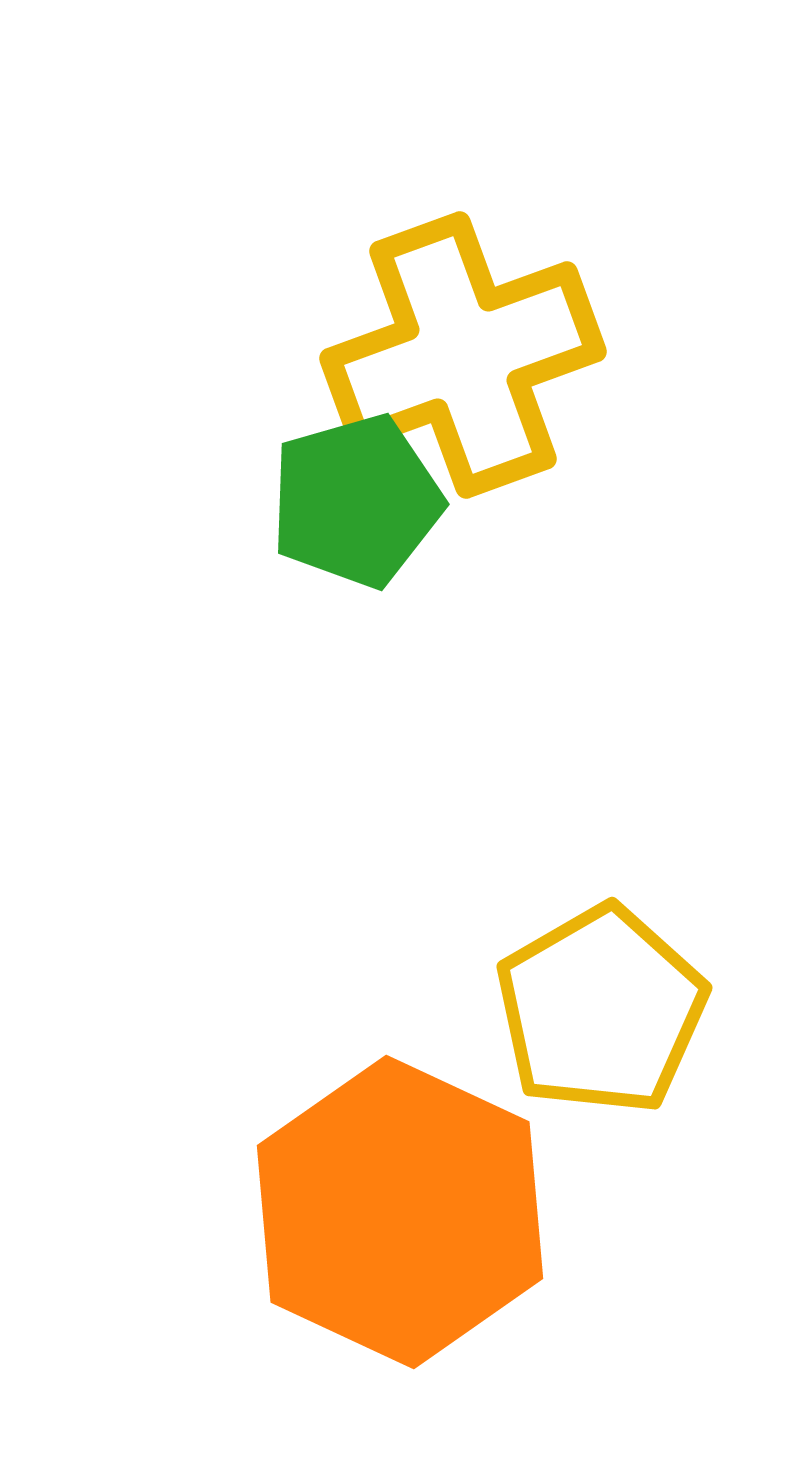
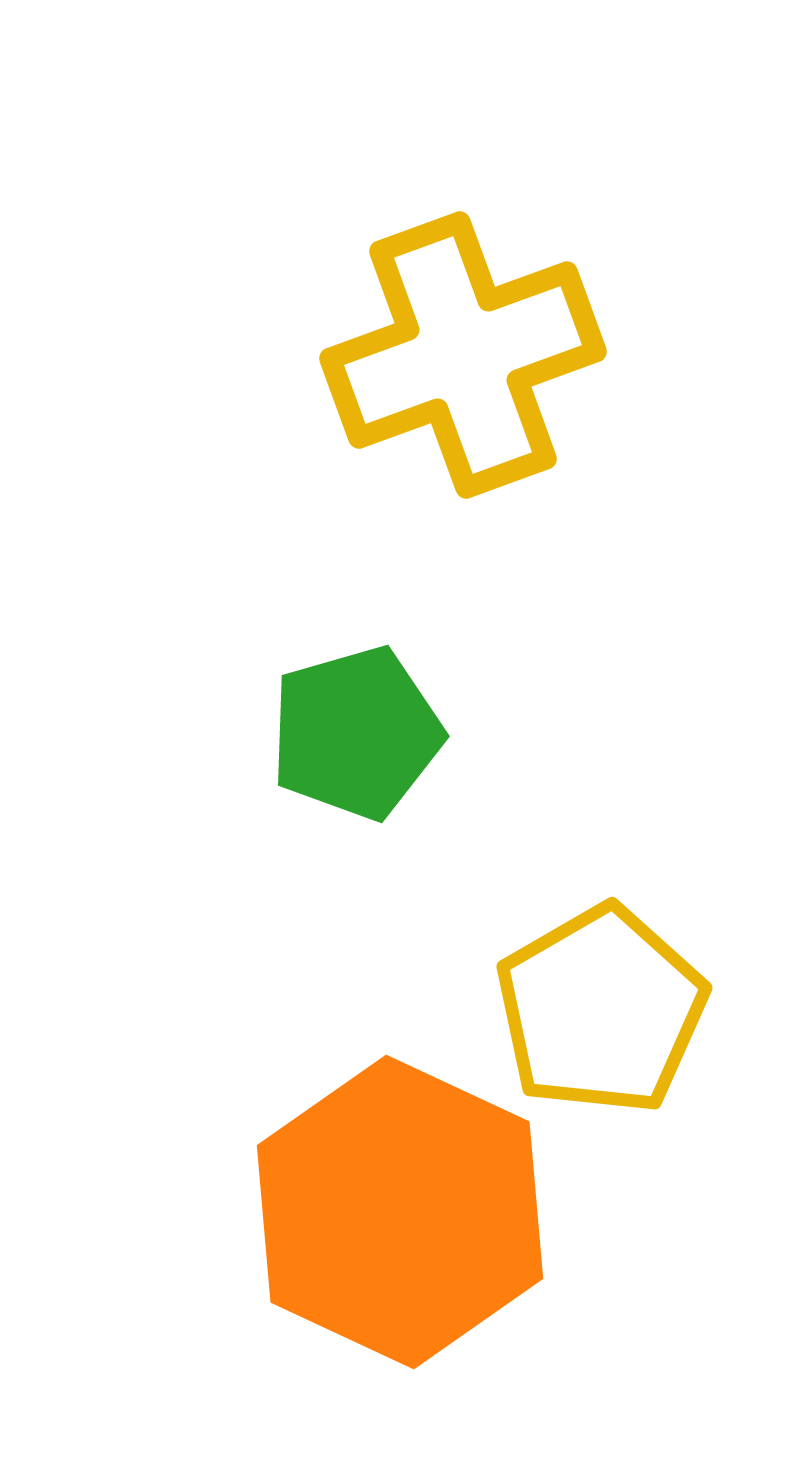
green pentagon: moved 232 px down
